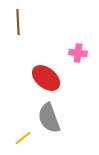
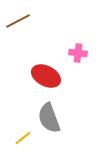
brown line: moved 1 px up; rotated 65 degrees clockwise
red ellipse: moved 2 px up; rotated 12 degrees counterclockwise
